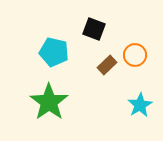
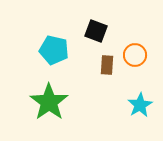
black square: moved 2 px right, 2 px down
cyan pentagon: moved 2 px up
brown rectangle: rotated 42 degrees counterclockwise
